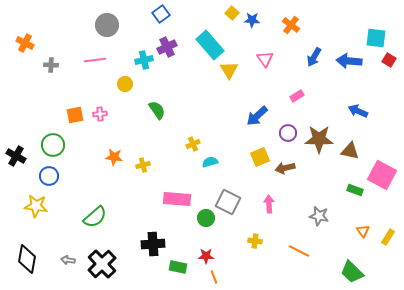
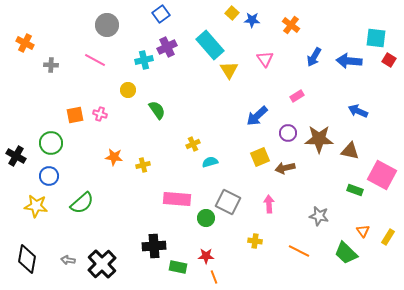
pink line at (95, 60): rotated 35 degrees clockwise
yellow circle at (125, 84): moved 3 px right, 6 px down
pink cross at (100, 114): rotated 24 degrees clockwise
green circle at (53, 145): moved 2 px left, 2 px up
green semicircle at (95, 217): moved 13 px left, 14 px up
black cross at (153, 244): moved 1 px right, 2 px down
green trapezoid at (352, 272): moved 6 px left, 19 px up
